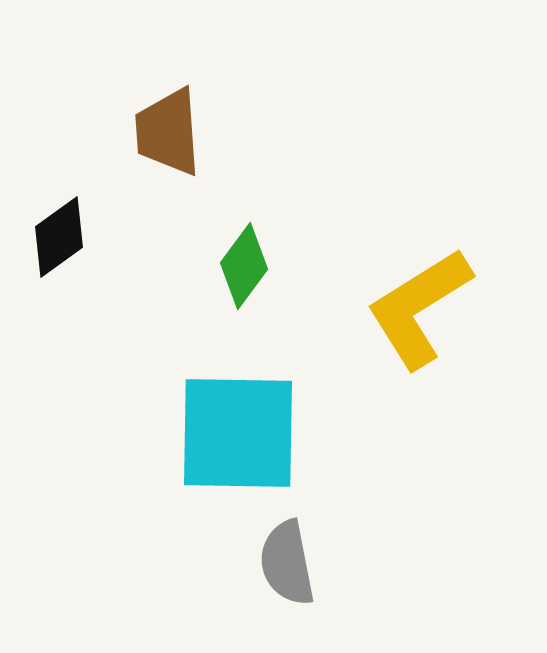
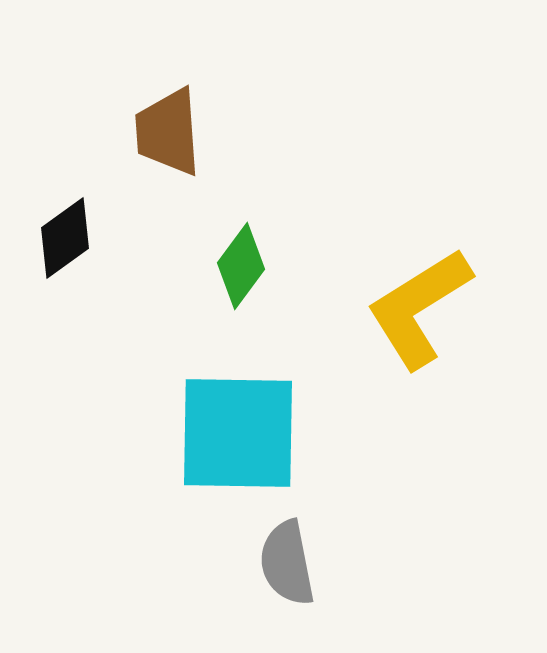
black diamond: moved 6 px right, 1 px down
green diamond: moved 3 px left
